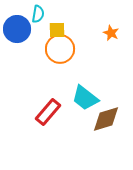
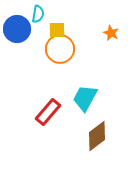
cyan trapezoid: rotated 80 degrees clockwise
brown diamond: moved 9 px left, 17 px down; rotated 20 degrees counterclockwise
